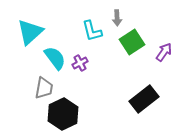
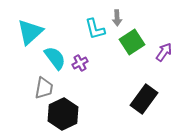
cyan L-shape: moved 3 px right, 2 px up
black rectangle: rotated 16 degrees counterclockwise
